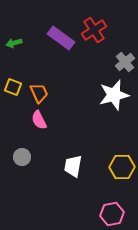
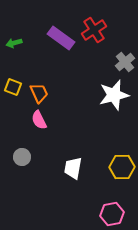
white trapezoid: moved 2 px down
